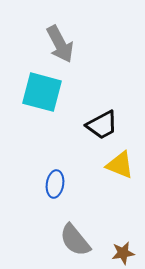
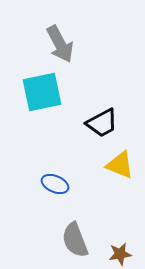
cyan square: rotated 27 degrees counterclockwise
black trapezoid: moved 2 px up
blue ellipse: rotated 76 degrees counterclockwise
gray semicircle: rotated 18 degrees clockwise
brown star: moved 3 px left, 1 px down
